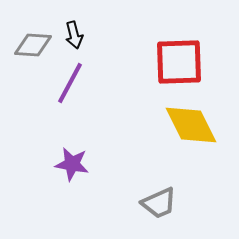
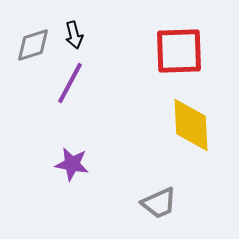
gray diamond: rotated 21 degrees counterclockwise
red square: moved 11 px up
yellow diamond: rotated 24 degrees clockwise
